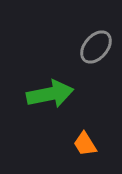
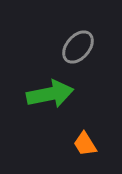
gray ellipse: moved 18 px left
